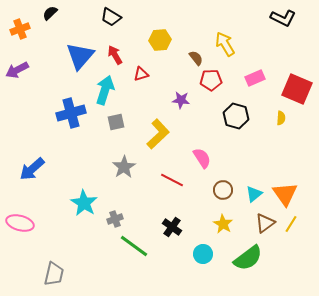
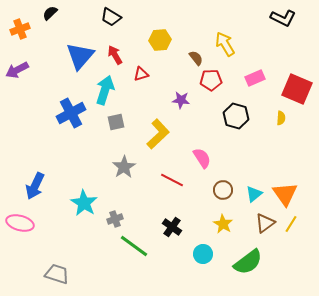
blue cross: rotated 12 degrees counterclockwise
blue arrow: moved 3 px right, 17 px down; rotated 24 degrees counterclockwise
green semicircle: moved 4 px down
gray trapezoid: moved 3 px right; rotated 85 degrees counterclockwise
